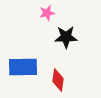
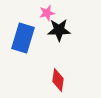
black star: moved 7 px left, 7 px up
blue rectangle: moved 29 px up; rotated 72 degrees counterclockwise
